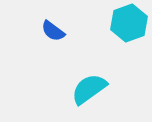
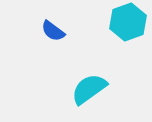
cyan hexagon: moved 1 px left, 1 px up
